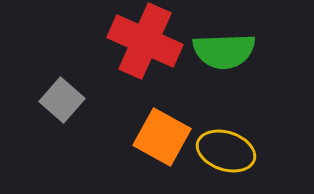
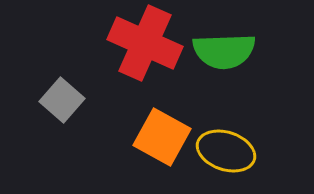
red cross: moved 2 px down
